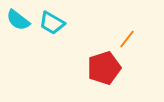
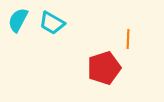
cyan semicircle: rotated 80 degrees clockwise
orange line: moved 1 px right; rotated 36 degrees counterclockwise
